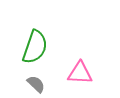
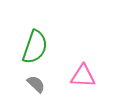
pink triangle: moved 3 px right, 3 px down
